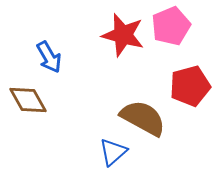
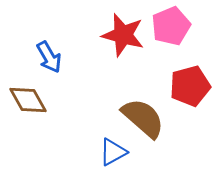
brown semicircle: rotated 12 degrees clockwise
blue triangle: rotated 12 degrees clockwise
